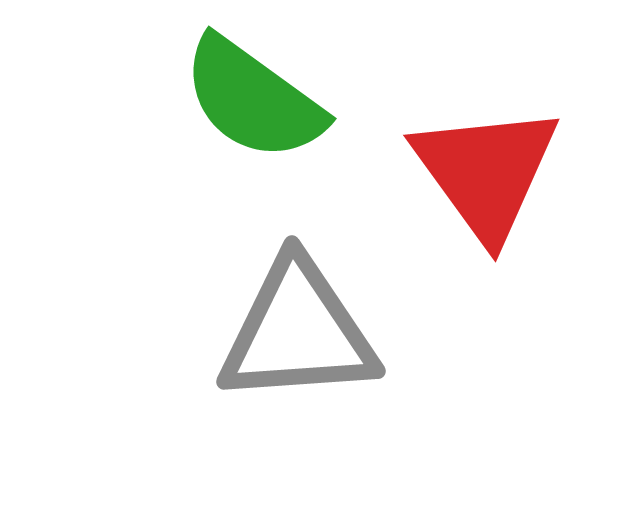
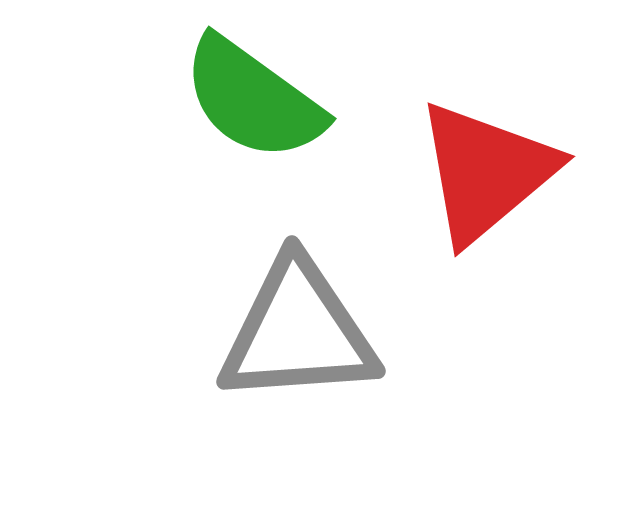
red triangle: rotated 26 degrees clockwise
